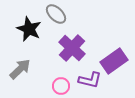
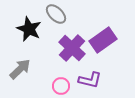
purple rectangle: moved 11 px left, 21 px up
